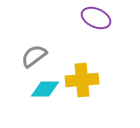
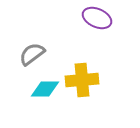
purple ellipse: moved 1 px right
gray semicircle: moved 2 px left, 2 px up
